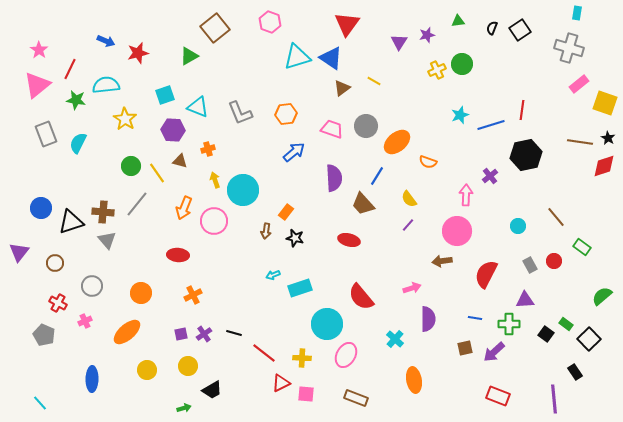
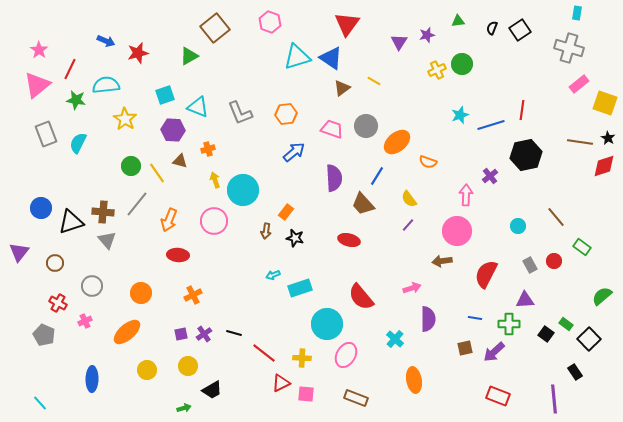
orange arrow at (184, 208): moved 15 px left, 12 px down
